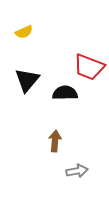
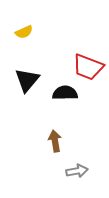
red trapezoid: moved 1 px left
brown arrow: rotated 15 degrees counterclockwise
